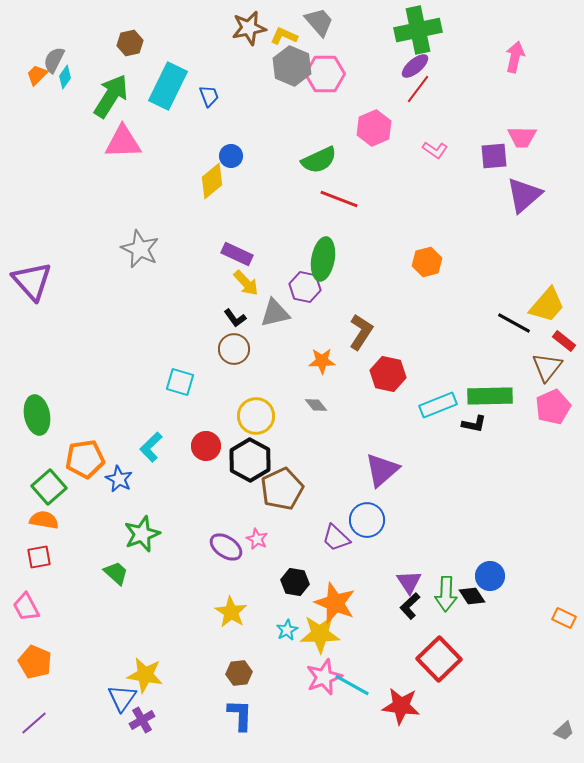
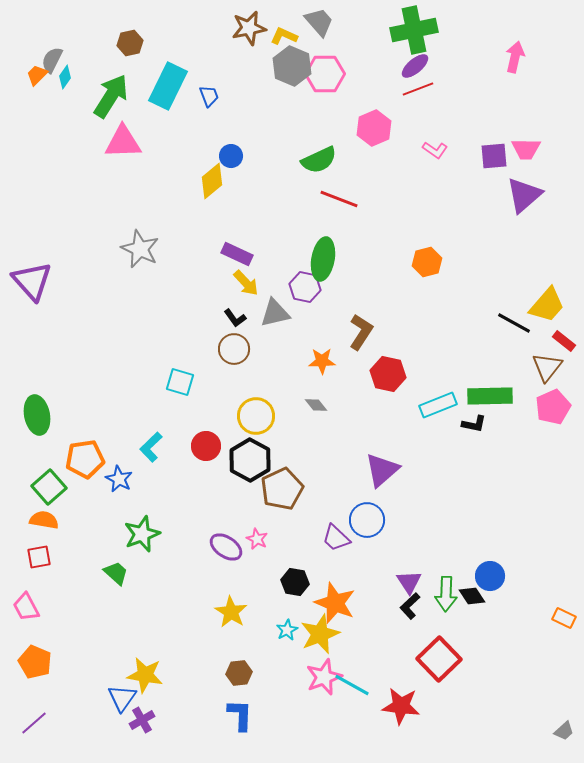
green cross at (418, 30): moved 4 px left
gray semicircle at (54, 60): moved 2 px left
red line at (418, 89): rotated 32 degrees clockwise
pink trapezoid at (522, 137): moved 4 px right, 12 px down
yellow star at (320, 634): rotated 21 degrees counterclockwise
